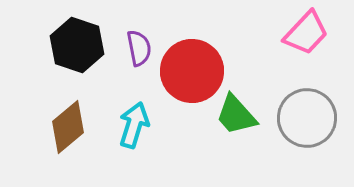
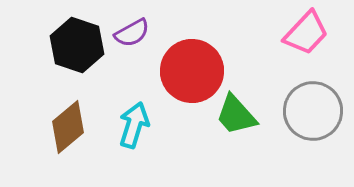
purple semicircle: moved 7 px left, 15 px up; rotated 72 degrees clockwise
gray circle: moved 6 px right, 7 px up
